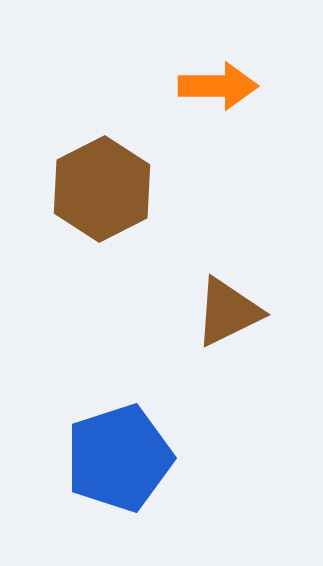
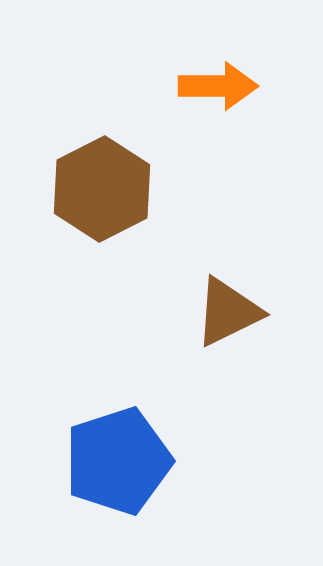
blue pentagon: moved 1 px left, 3 px down
